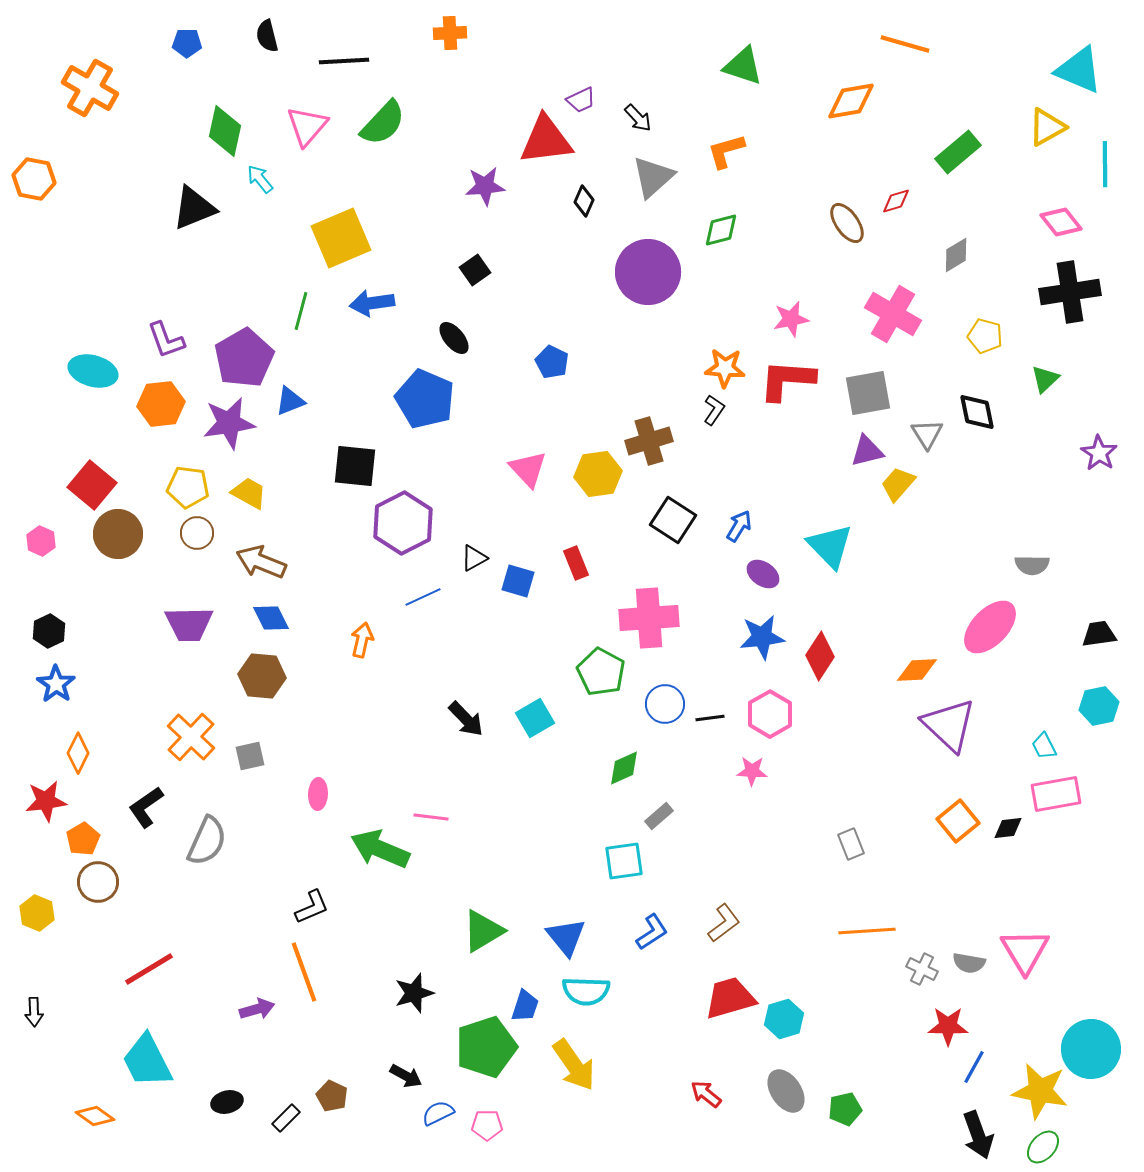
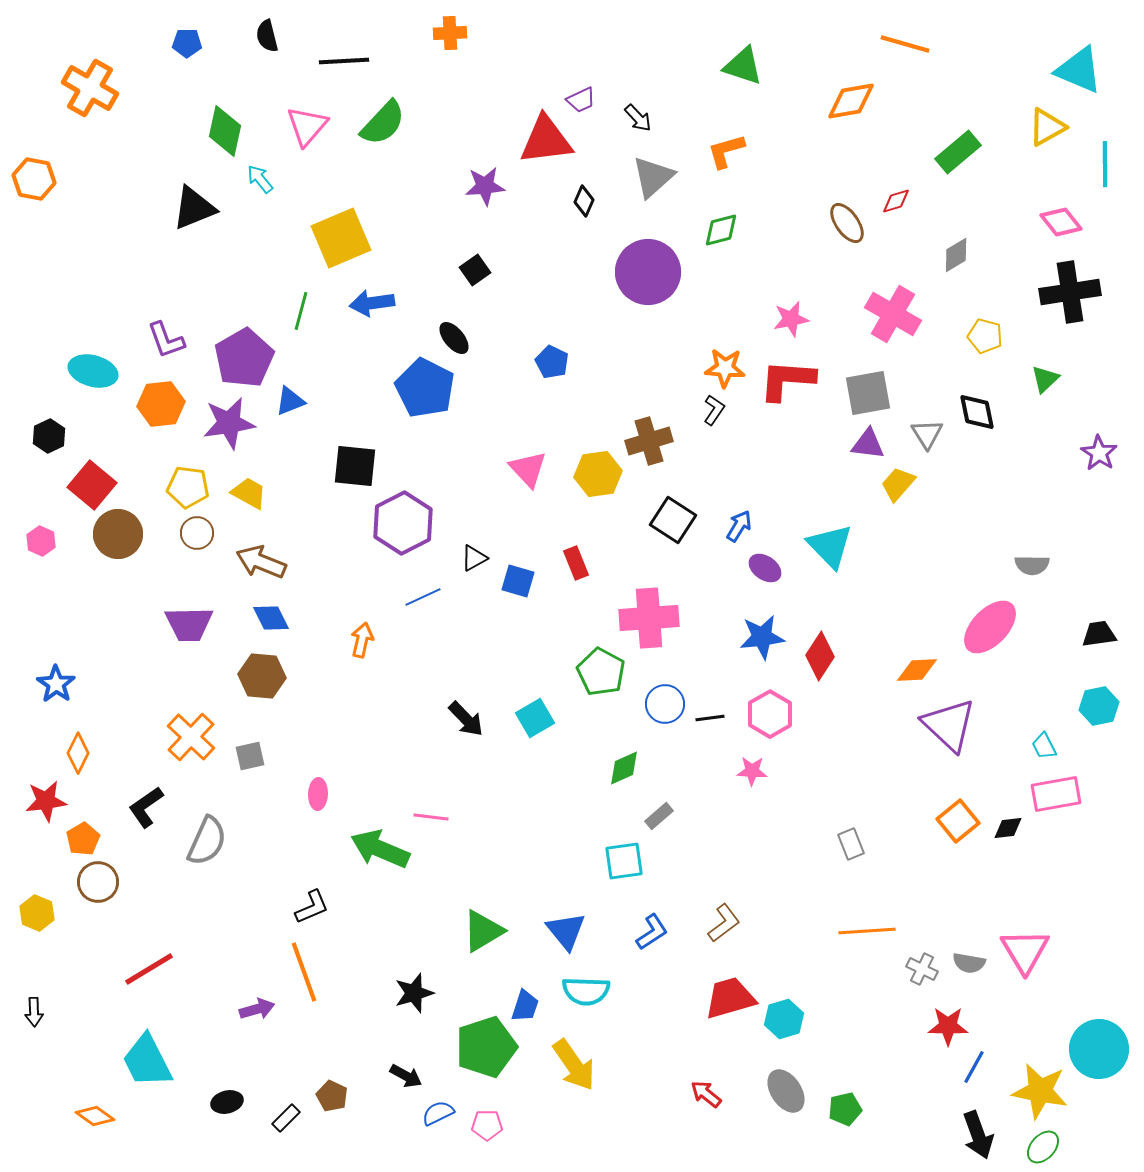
blue pentagon at (425, 399): moved 11 px up; rotated 4 degrees clockwise
purple triangle at (867, 451): moved 1 px right, 7 px up; rotated 21 degrees clockwise
purple ellipse at (763, 574): moved 2 px right, 6 px up
black hexagon at (49, 631): moved 195 px up
blue triangle at (566, 937): moved 6 px up
cyan circle at (1091, 1049): moved 8 px right
